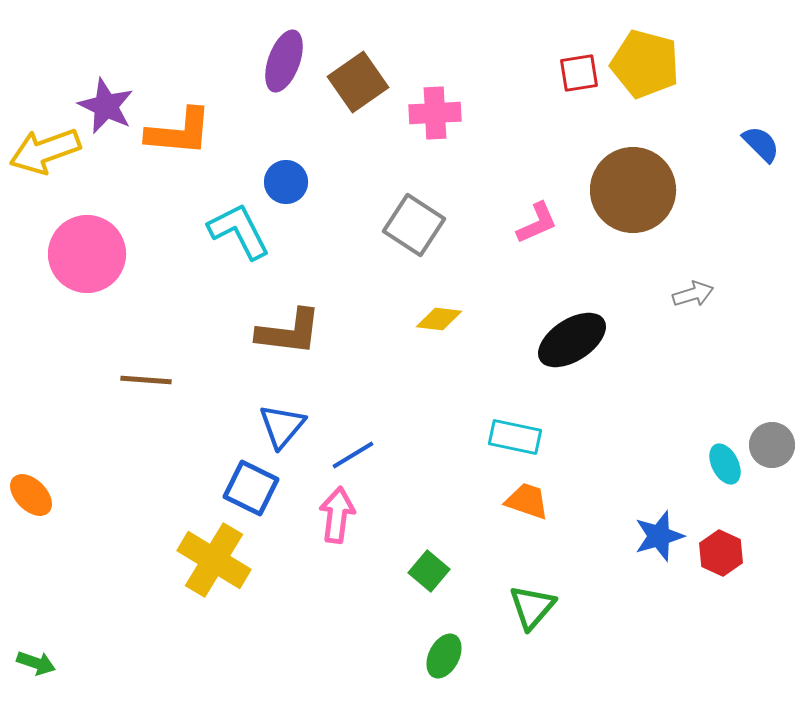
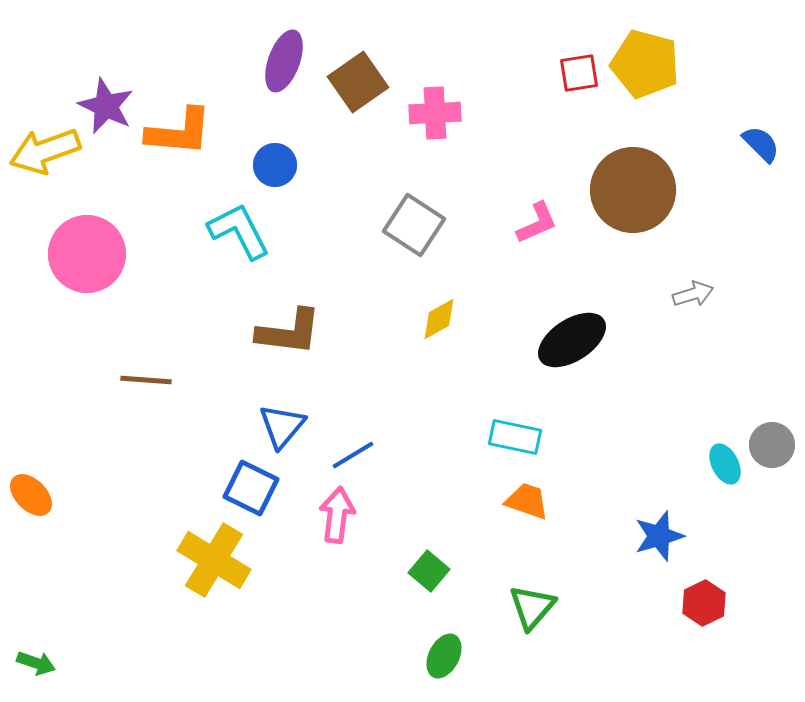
blue circle: moved 11 px left, 17 px up
yellow diamond: rotated 36 degrees counterclockwise
red hexagon: moved 17 px left, 50 px down; rotated 9 degrees clockwise
